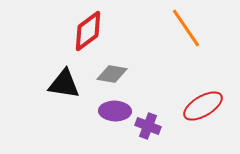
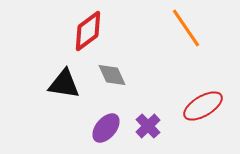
gray diamond: moved 1 px down; rotated 56 degrees clockwise
purple ellipse: moved 9 px left, 17 px down; rotated 52 degrees counterclockwise
purple cross: rotated 25 degrees clockwise
